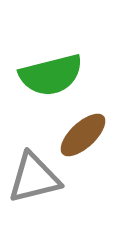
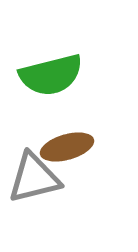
brown ellipse: moved 16 px left, 12 px down; rotated 27 degrees clockwise
